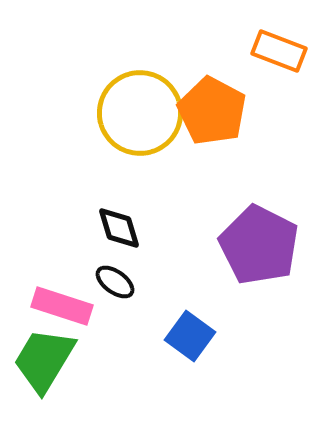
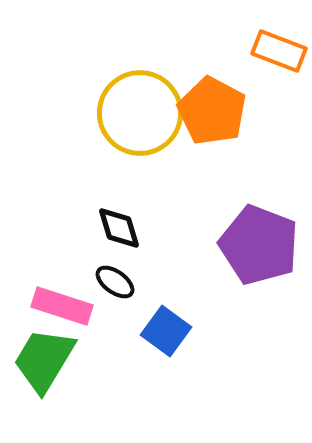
purple pentagon: rotated 6 degrees counterclockwise
blue square: moved 24 px left, 5 px up
